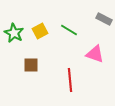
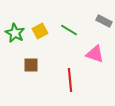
gray rectangle: moved 2 px down
green star: moved 1 px right
